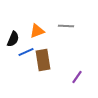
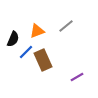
gray line: rotated 42 degrees counterclockwise
blue line: rotated 21 degrees counterclockwise
brown rectangle: rotated 15 degrees counterclockwise
purple line: rotated 24 degrees clockwise
